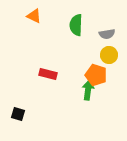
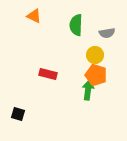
gray semicircle: moved 1 px up
yellow circle: moved 14 px left
